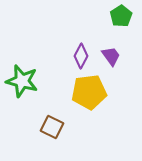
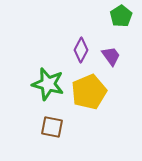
purple diamond: moved 6 px up
green star: moved 26 px right, 3 px down
yellow pentagon: rotated 16 degrees counterclockwise
brown square: rotated 15 degrees counterclockwise
